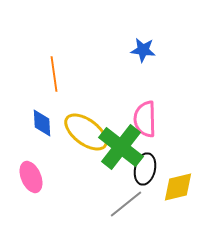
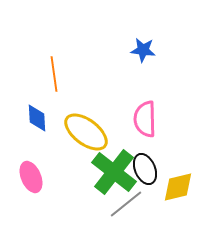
blue diamond: moved 5 px left, 5 px up
green cross: moved 7 px left, 25 px down
black ellipse: rotated 36 degrees counterclockwise
